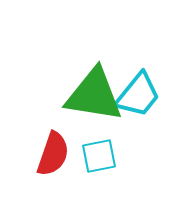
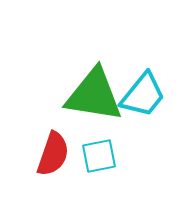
cyan trapezoid: moved 5 px right
